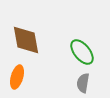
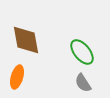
gray semicircle: rotated 42 degrees counterclockwise
